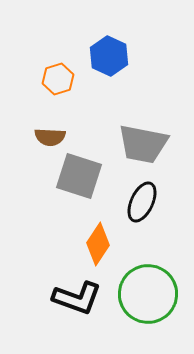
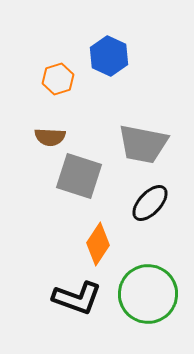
black ellipse: moved 8 px right, 1 px down; rotated 18 degrees clockwise
